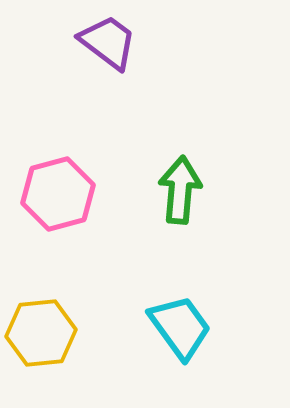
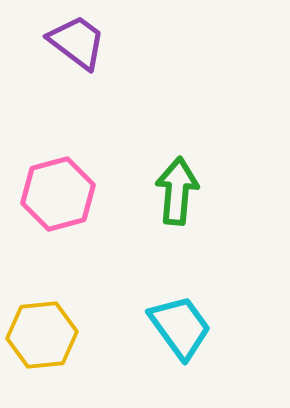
purple trapezoid: moved 31 px left
green arrow: moved 3 px left, 1 px down
yellow hexagon: moved 1 px right, 2 px down
